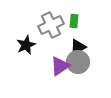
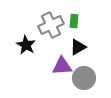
black star: rotated 18 degrees counterclockwise
gray circle: moved 6 px right, 16 px down
purple triangle: moved 2 px right; rotated 30 degrees clockwise
